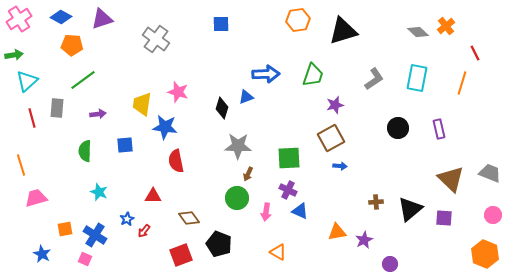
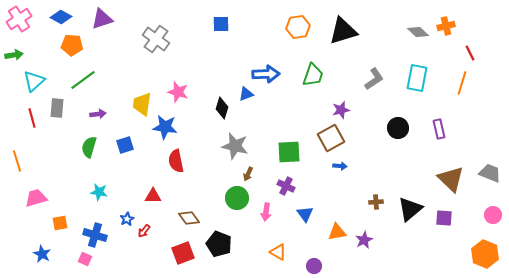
orange hexagon at (298, 20): moved 7 px down
orange cross at (446, 26): rotated 24 degrees clockwise
red line at (475, 53): moved 5 px left
cyan triangle at (27, 81): moved 7 px right
blue triangle at (246, 97): moved 3 px up
purple star at (335, 105): moved 6 px right, 5 px down
blue square at (125, 145): rotated 12 degrees counterclockwise
gray star at (238, 146): moved 3 px left; rotated 12 degrees clockwise
green semicircle at (85, 151): moved 4 px right, 4 px up; rotated 15 degrees clockwise
green square at (289, 158): moved 6 px up
orange line at (21, 165): moved 4 px left, 4 px up
purple cross at (288, 190): moved 2 px left, 4 px up
cyan star at (99, 192): rotated 12 degrees counterclockwise
blue triangle at (300, 211): moved 5 px right, 3 px down; rotated 30 degrees clockwise
orange square at (65, 229): moved 5 px left, 6 px up
blue cross at (95, 235): rotated 15 degrees counterclockwise
red square at (181, 255): moved 2 px right, 2 px up
purple circle at (390, 264): moved 76 px left, 2 px down
